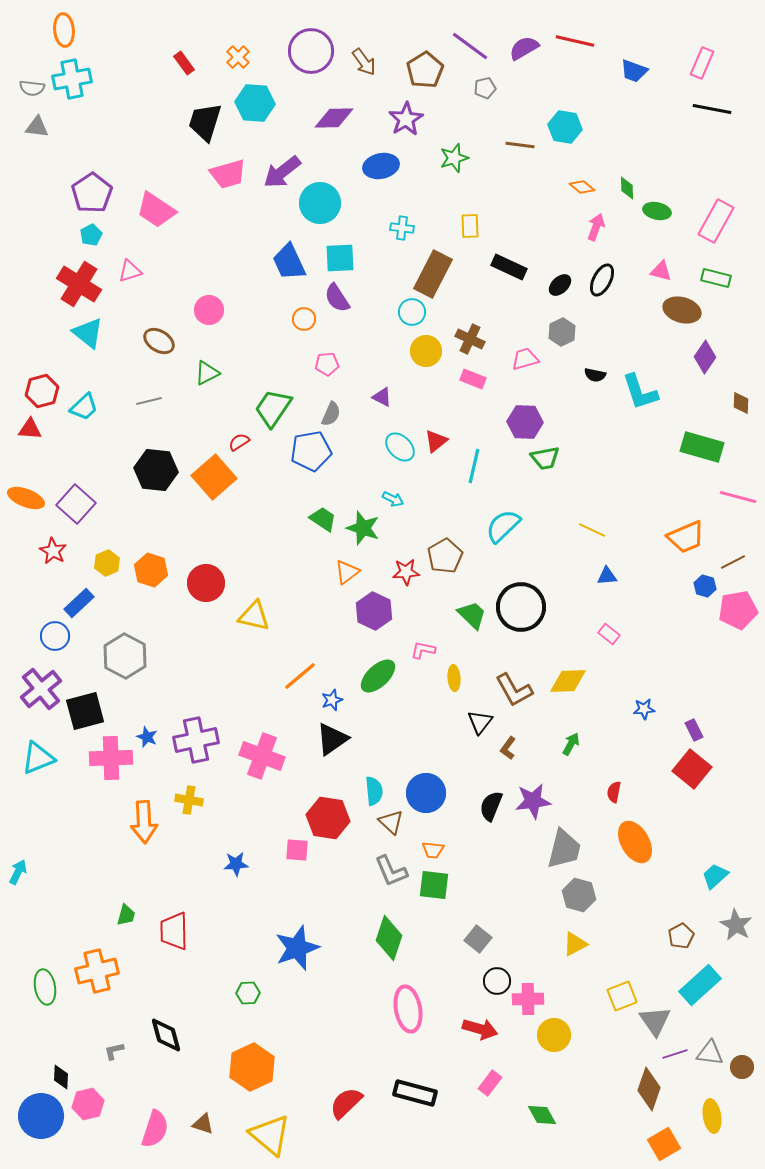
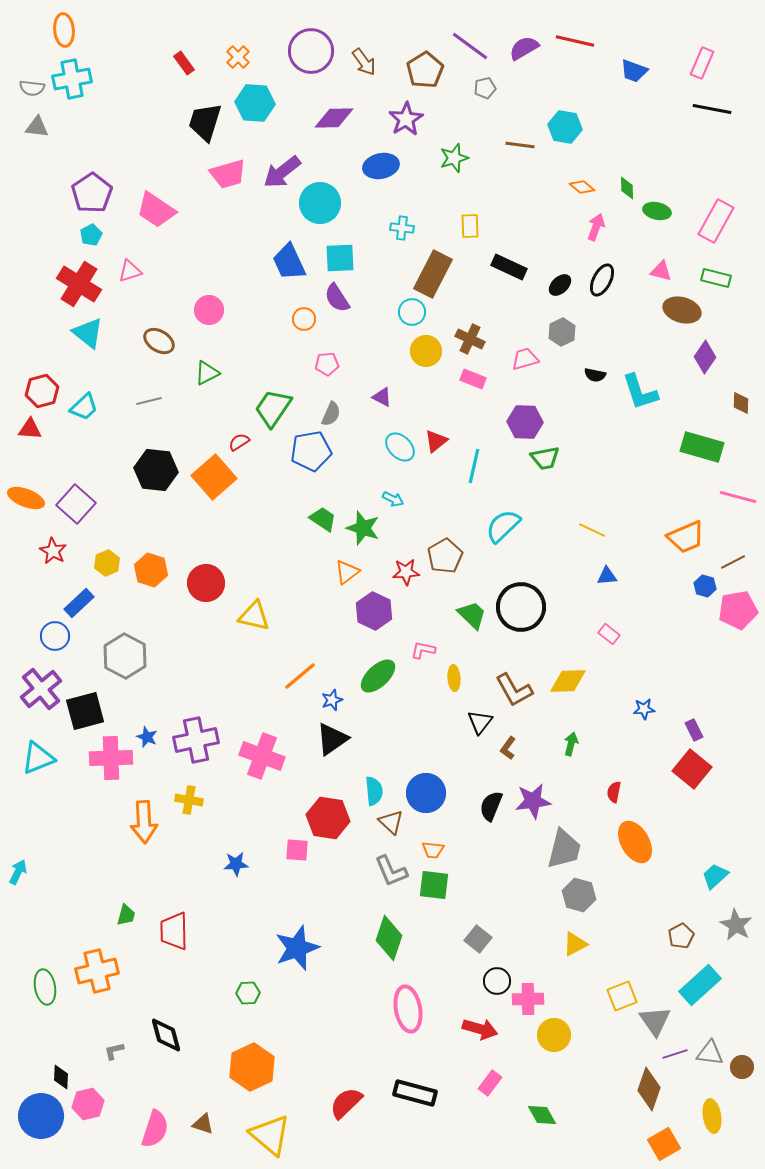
green arrow at (571, 744): rotated 15 degrees counterclockwise
